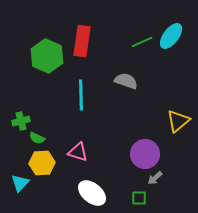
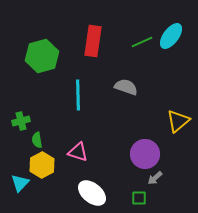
red rectangle: moved 11 px right
green hexagon: moved 5 px left; rotated 20 degrees clockwise
gray semicircle: moved 6 px down
cyan line: moved 3 px left
green semicircle: moved 2 px down; rotated 56 degrees clockwise
yellow hexagon: moved 2 px down; rotated 25 degrees counterclockwise
